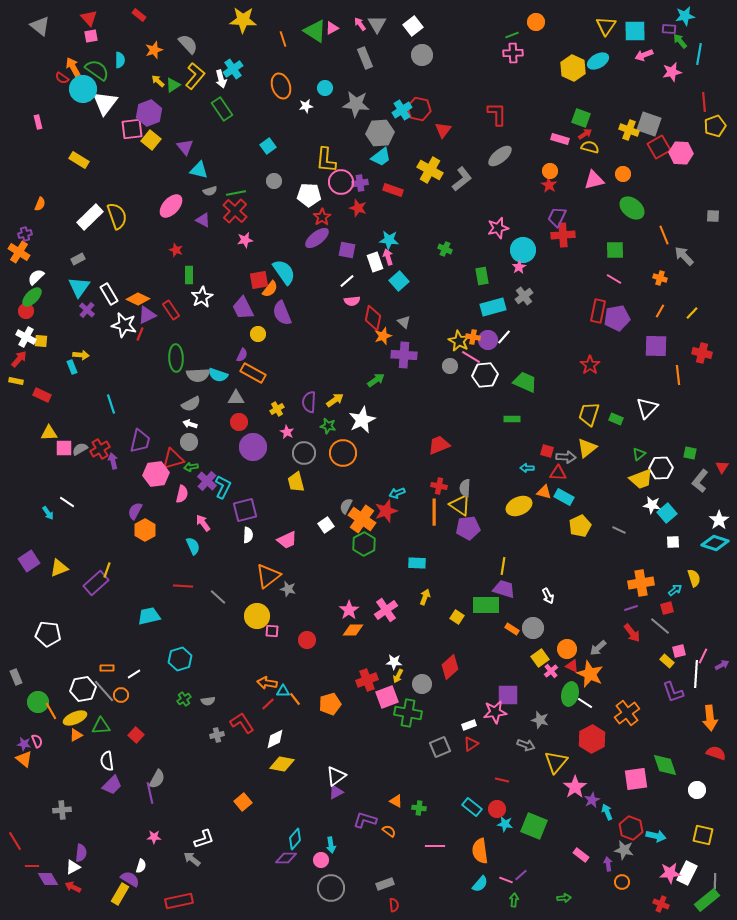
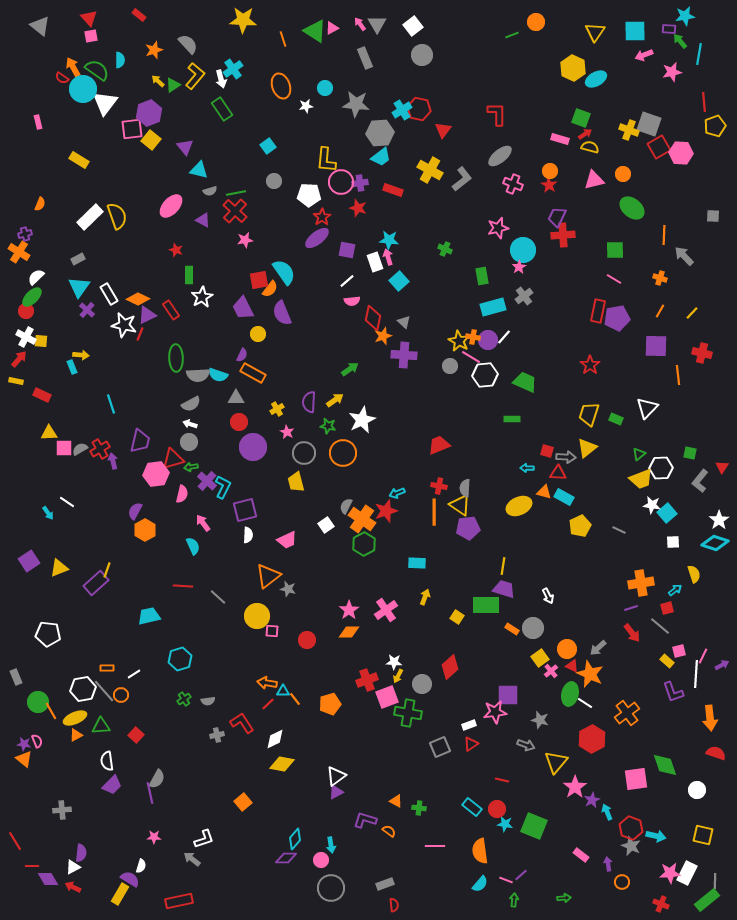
yellow triangle at (606, 26): moved 11 px left, 6 px down
pink cross at (513, 53): moved 131 px down; rotated 24 degrees clockwise
cyan ellipse at (598, 61): moved 2 px left, 18 px down
orange line at (664, 235): rotated 24 degrees clockwise
green arrow at (376, 380): moved 26 px left, 11 px up
yellow semicircle at (694, 578): moved 4 px up
orange diamond at (353, 630): moved 4 px left, 2 px down
gray star at (624, 850): moved 7 px right, 4 px up; rotated 12 degrees clockwise
